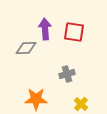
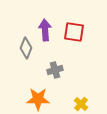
purple arrow: moved 1 px down
gray diamond: rotated 65 degrees counterclockwise
gray cross: moved 12 px left, 4 px up
orange star: moved 2 px right
